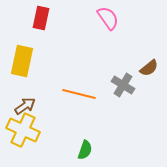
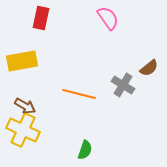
yellow rectangle: rotated 68 degrees clockwise
brown arrow: rotated 65 degrees clockwise
